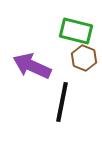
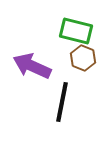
brown hexagon: moved 1 px left
